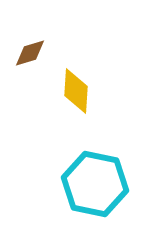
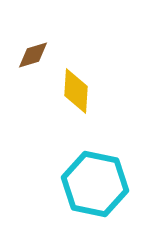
brown diamond: moved 3 px right, 2 px down
